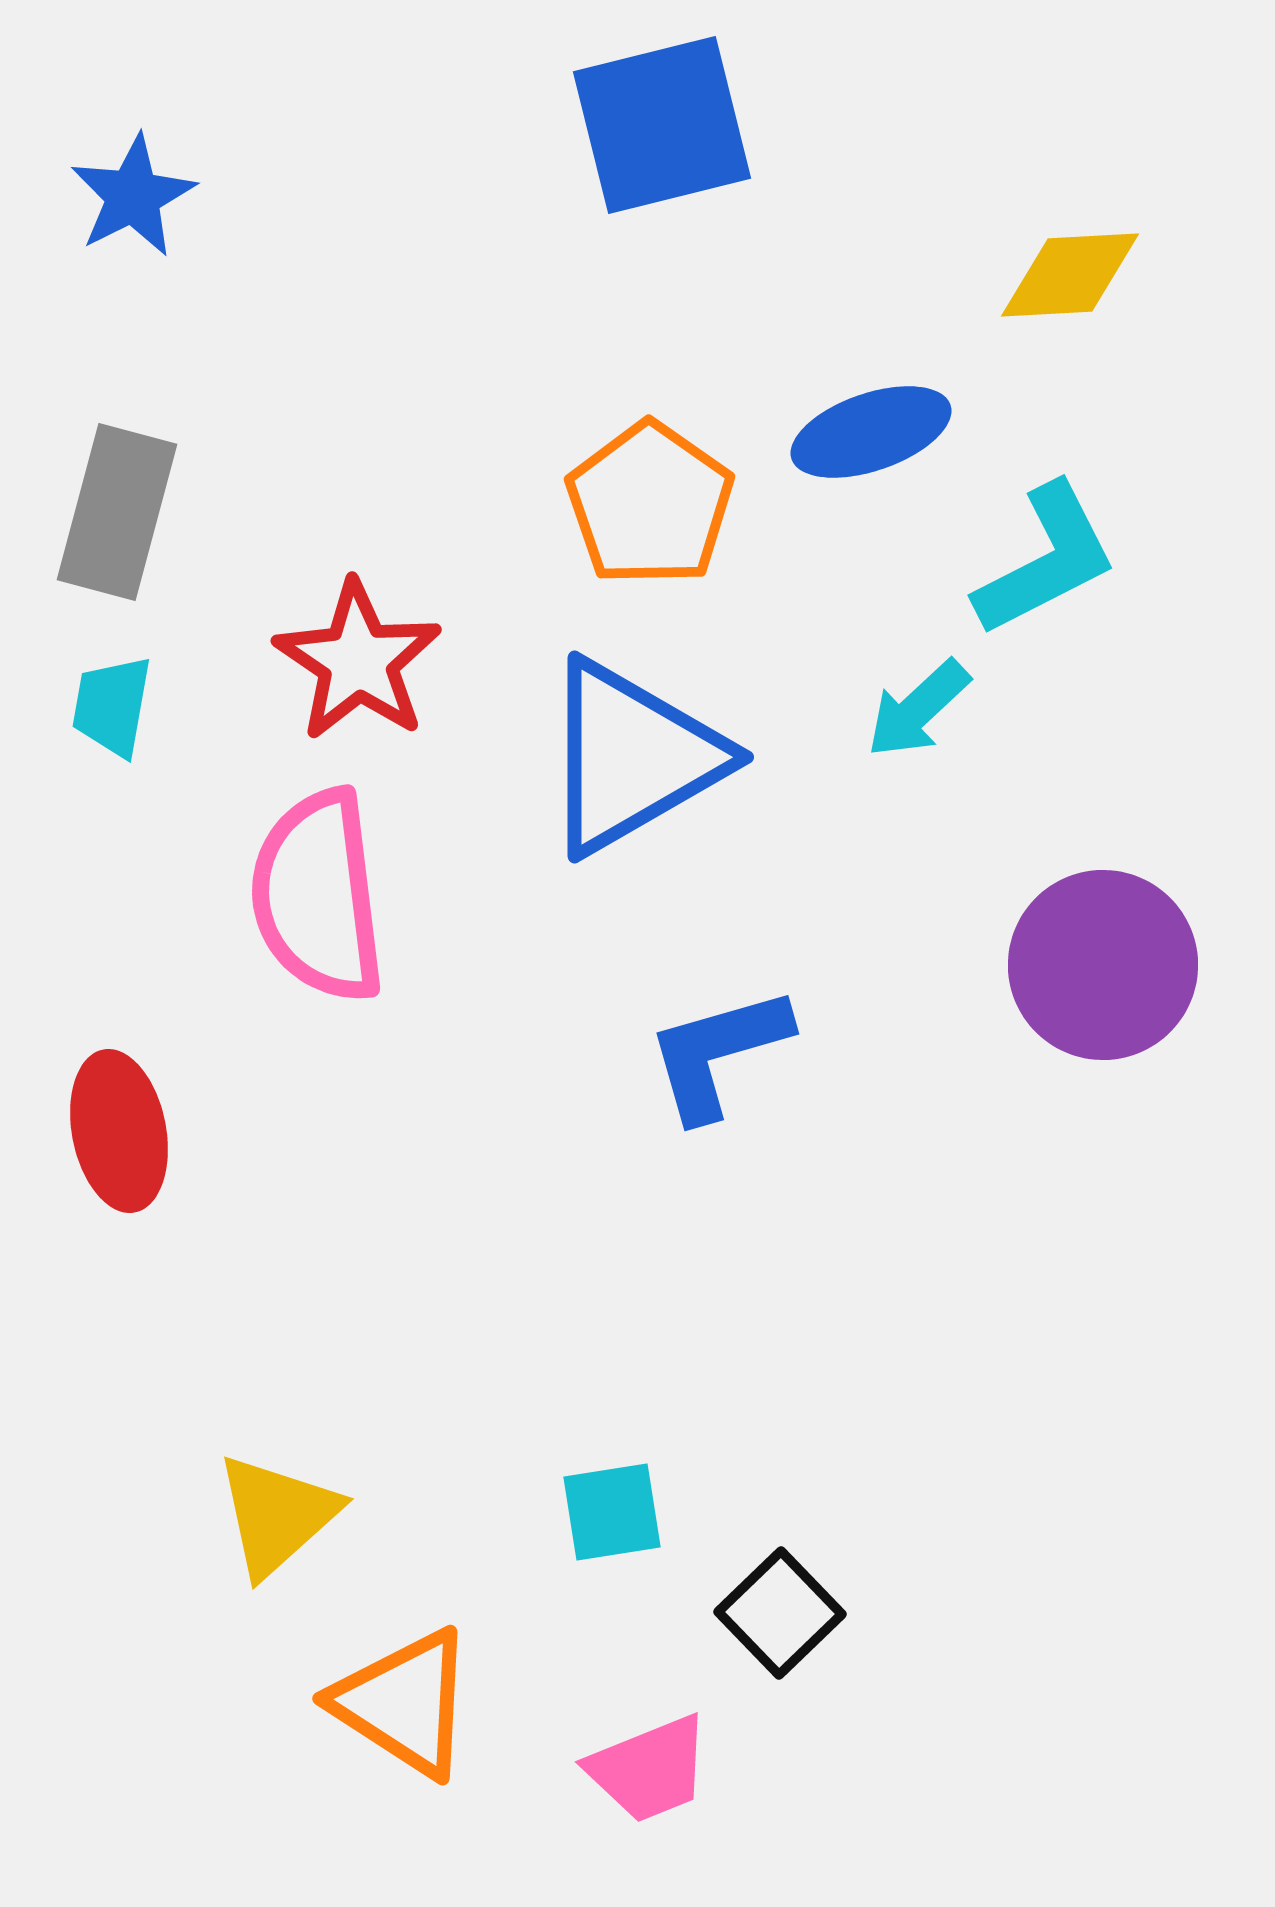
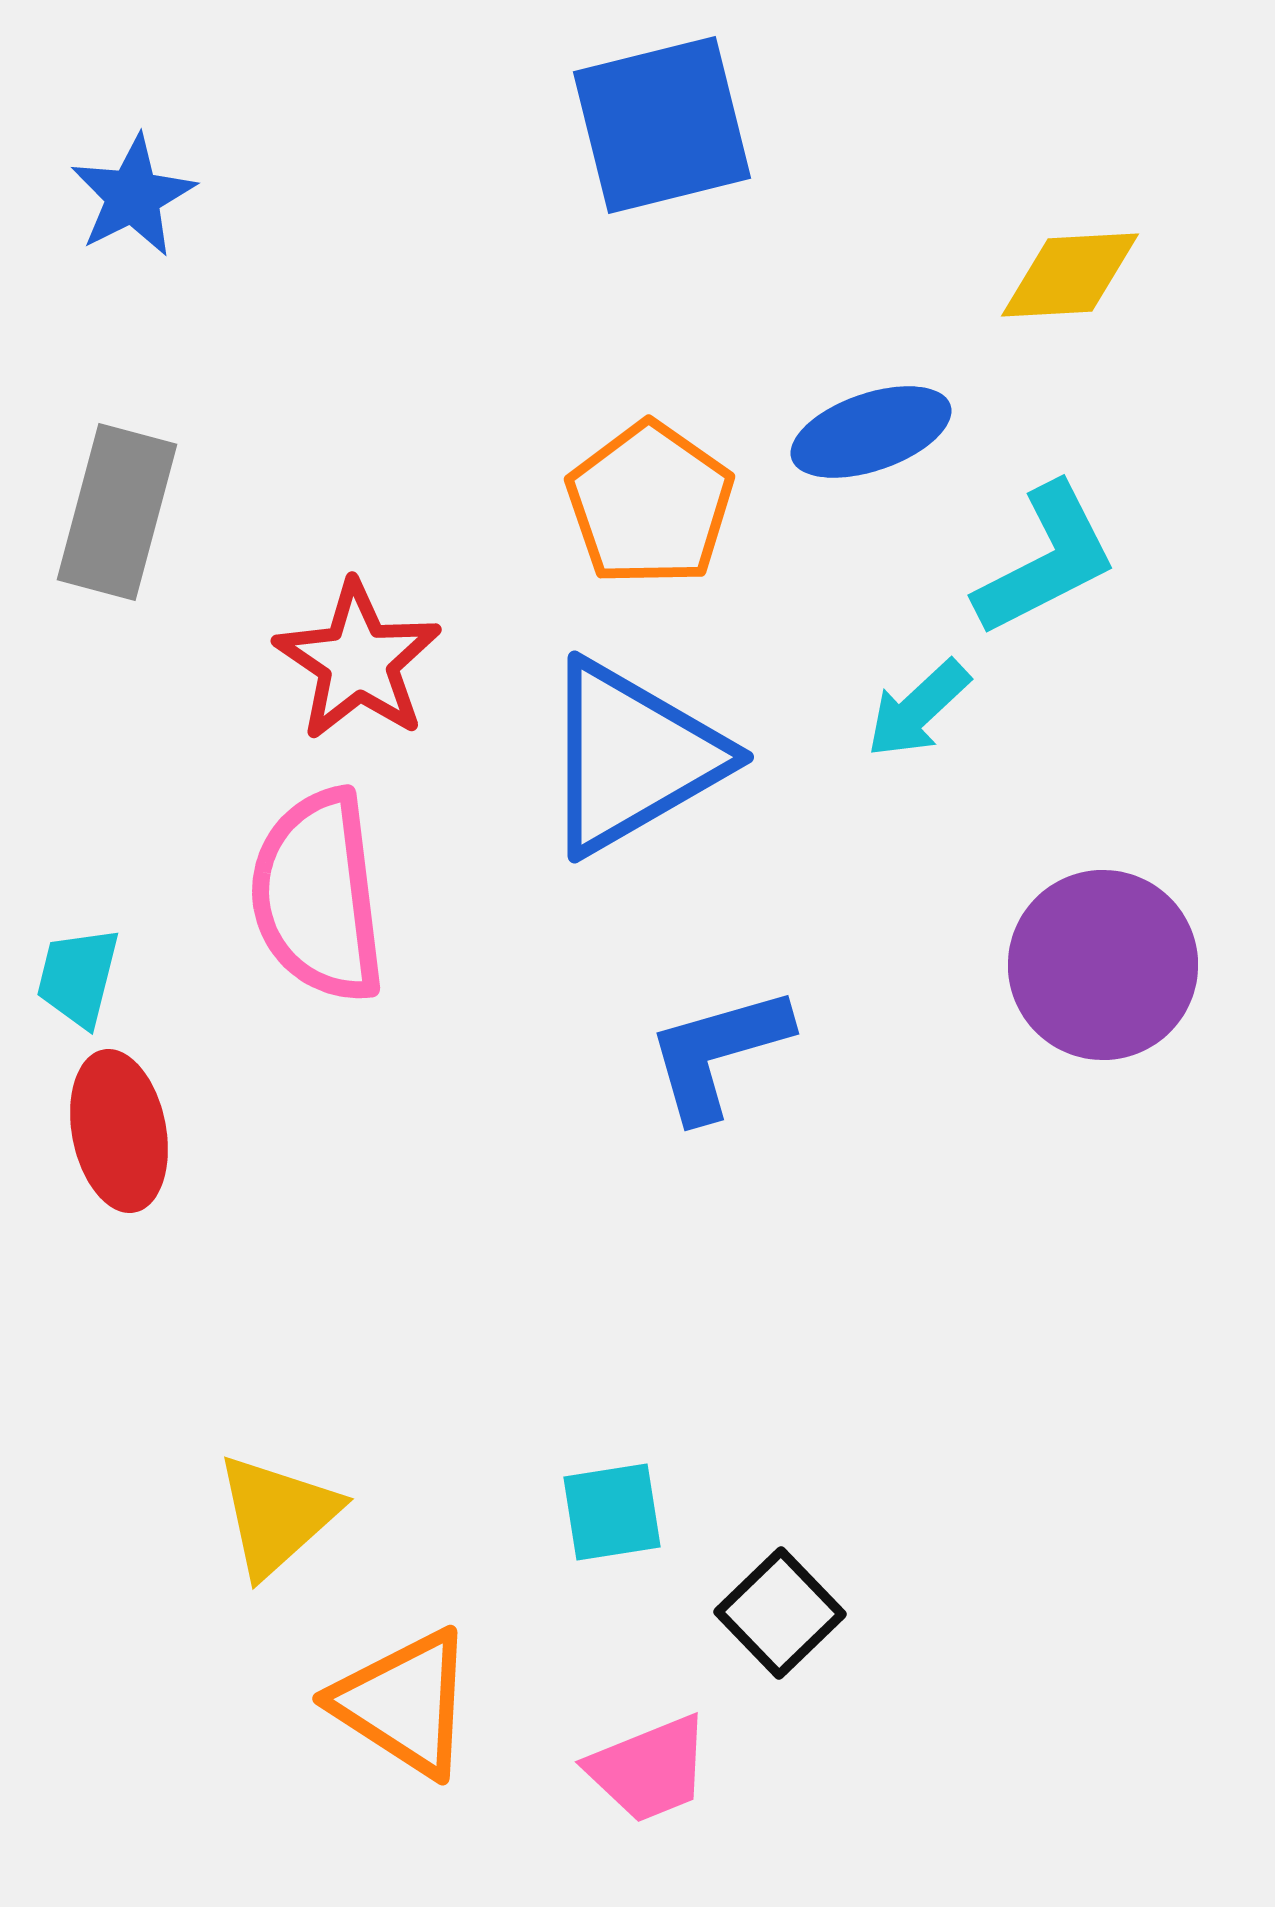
cyan trapezoid: moved 34 px left, 271 px down; rotated 4 degrees clockwise
